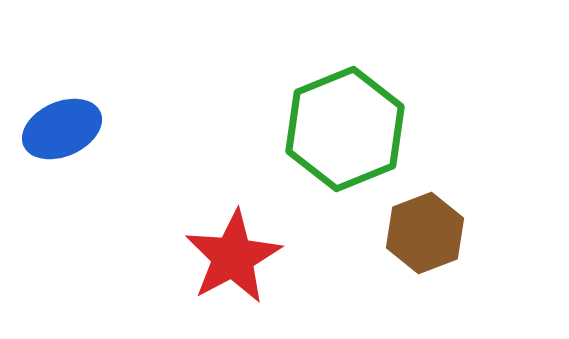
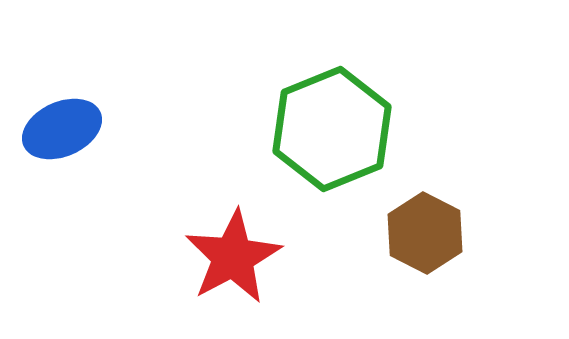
green hexagon: moved 13 px left
brown hexagon: rotated 12 degrees counterclockwise
